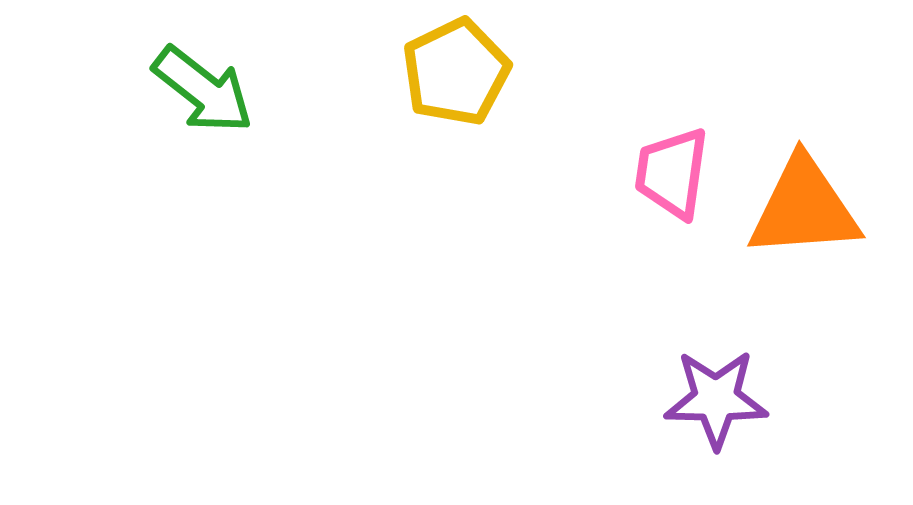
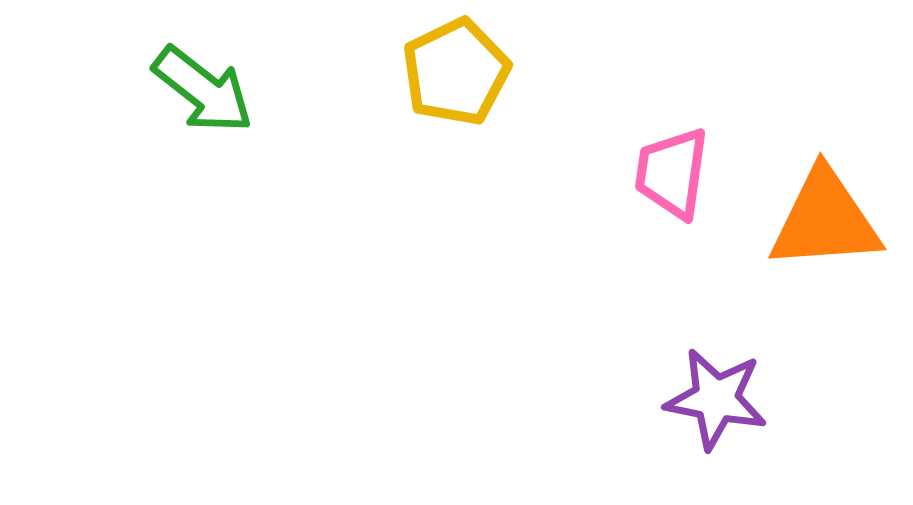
orange triangle: moved 21 px right, 12 px down
purple star: rotated 10 degrees clockwise
